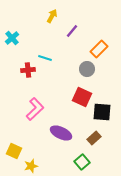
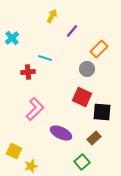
red cross: moved 2 px down
